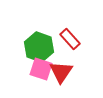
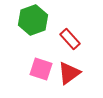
green hexagon: moved 6 px left, 27 px up; rotated 20 degrees clockwise
red triangle: moved 8 px right, 1 px down; rotated 20 degrees clockwise
